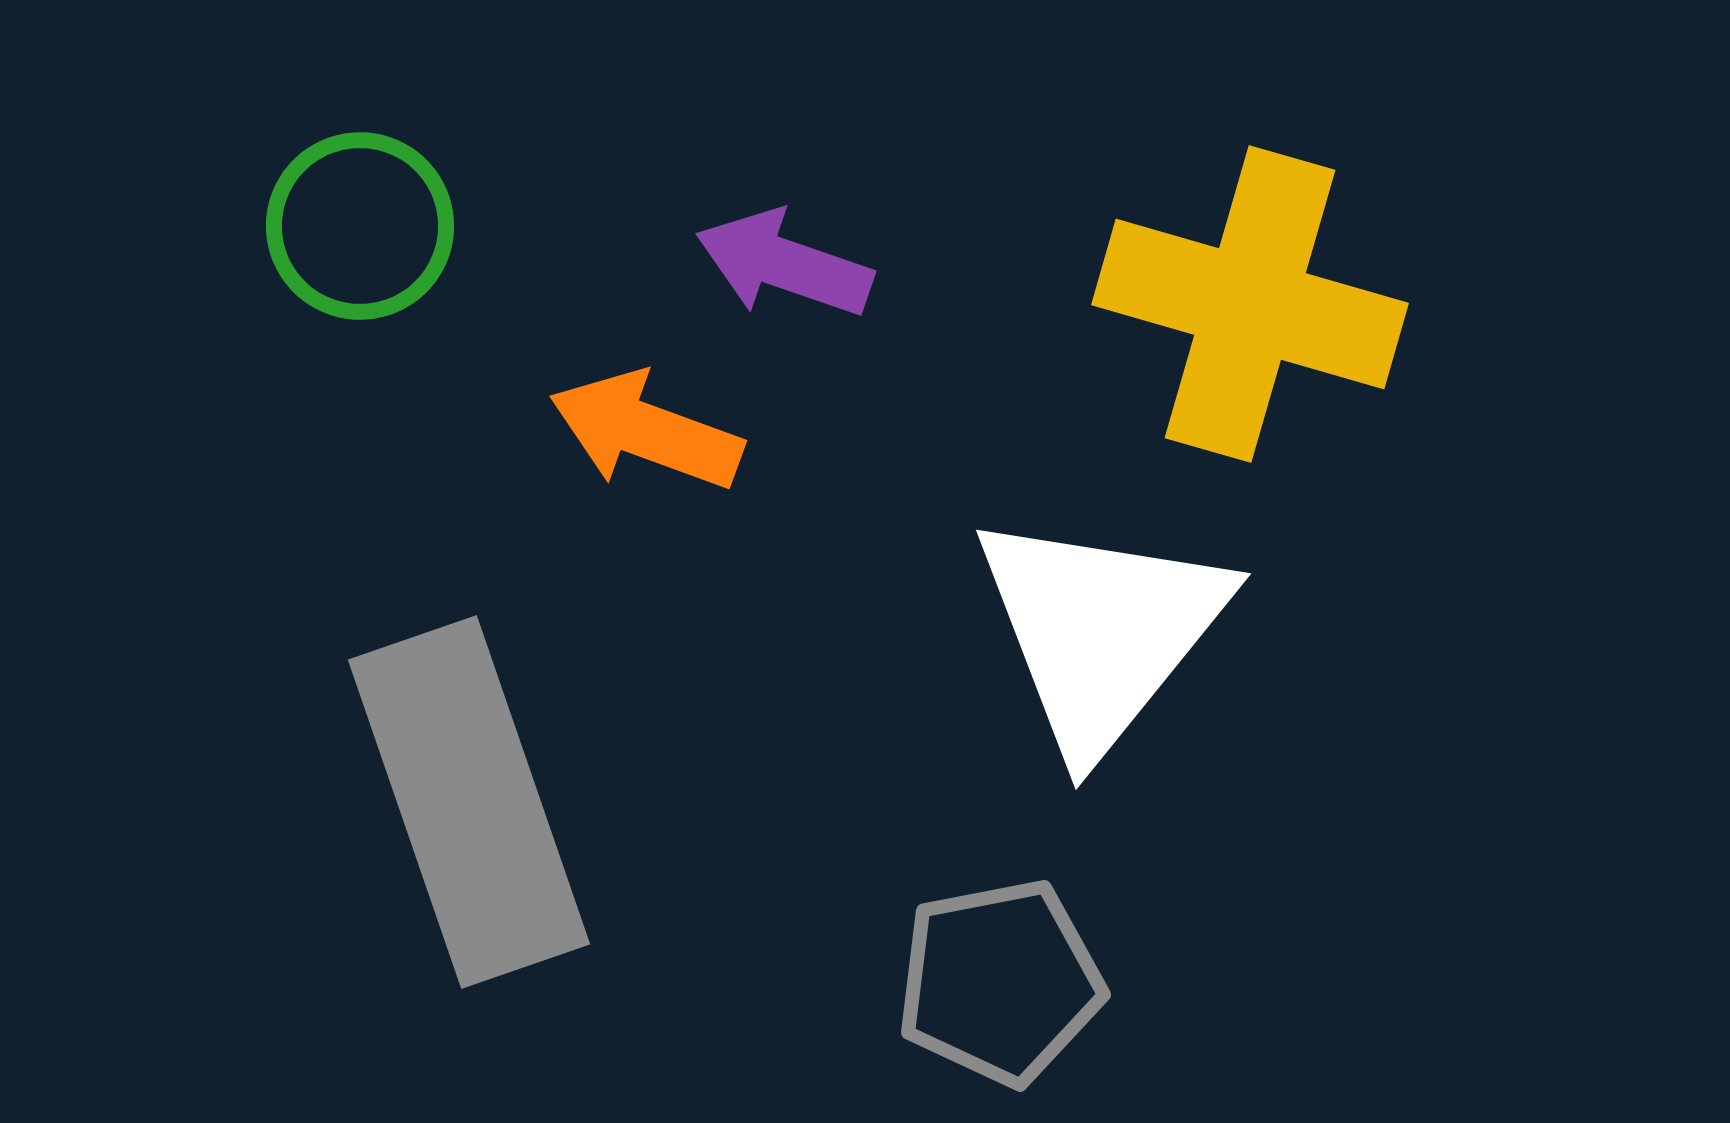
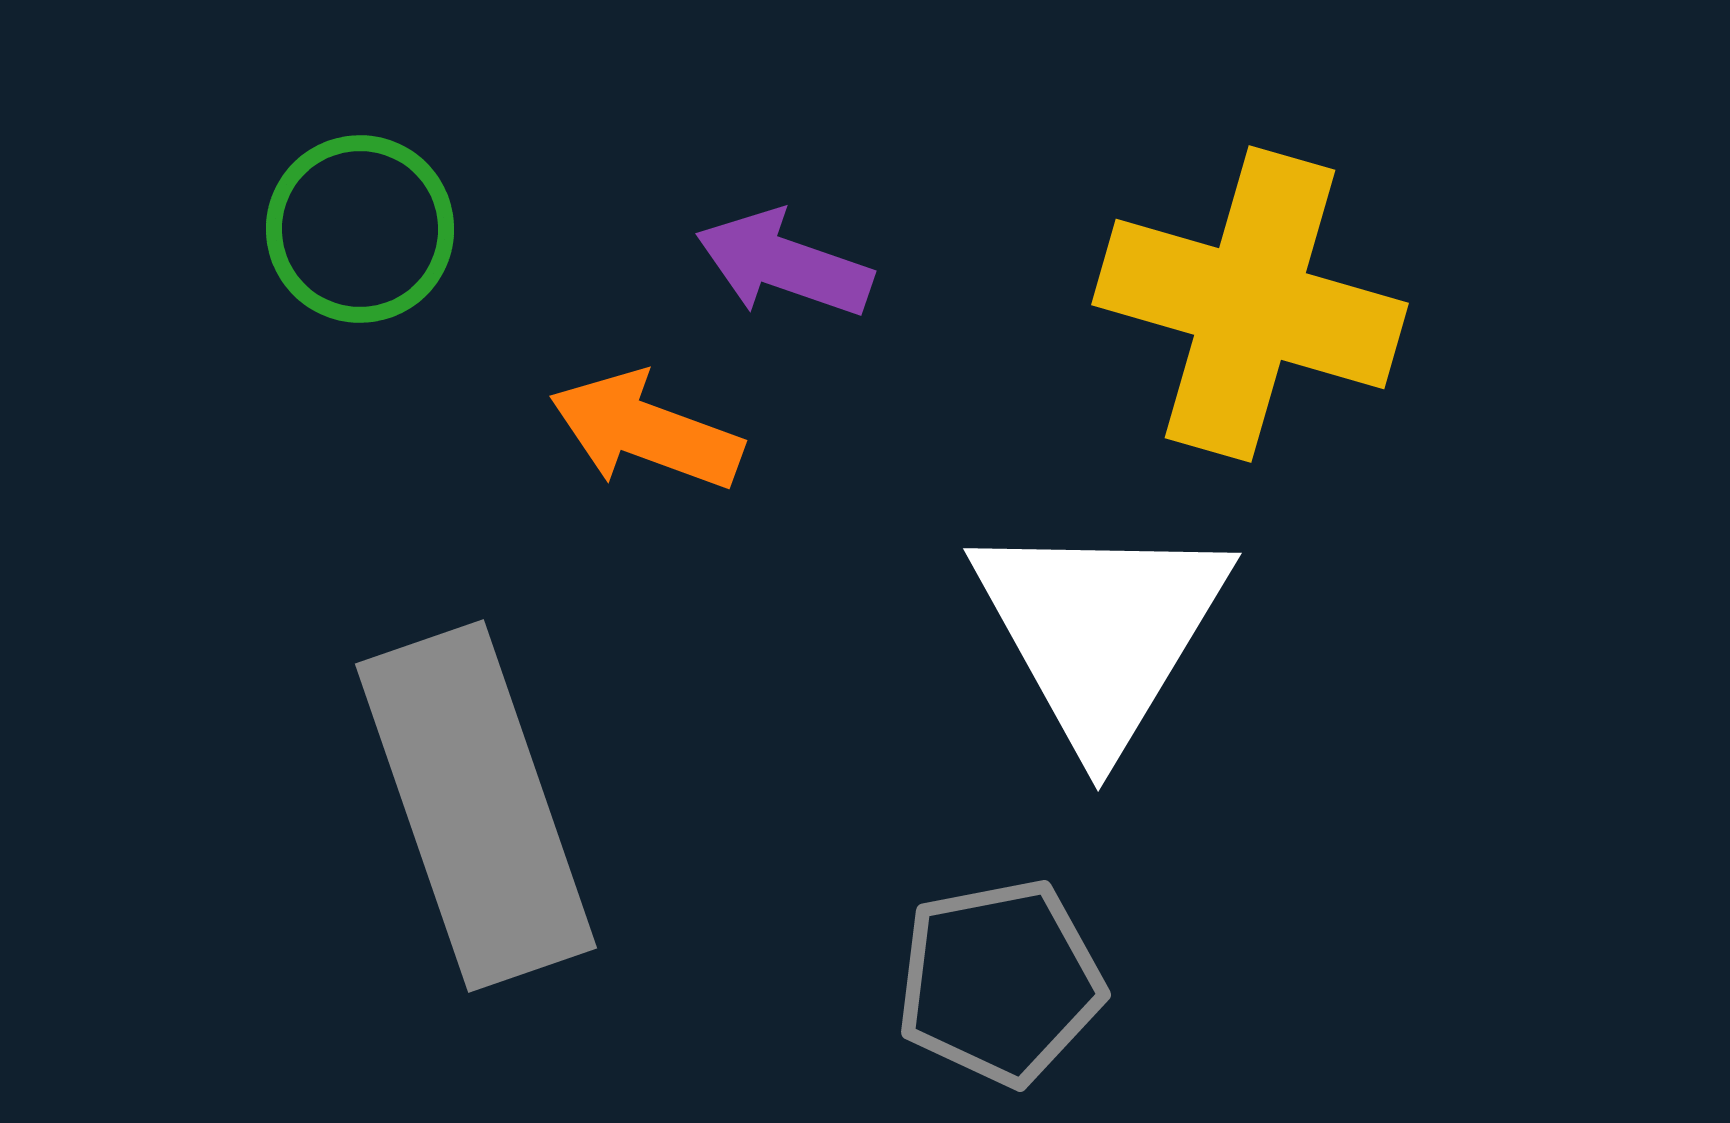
green circle: moved 3 px down
white triangle: rotated 8 degrees counterclockwise
gray rectangle: moved 7 px right, 4 px down
